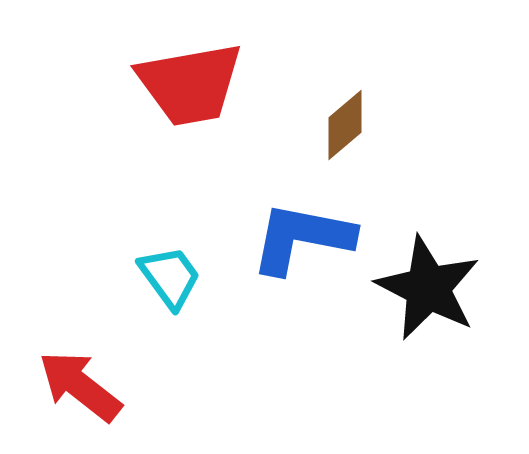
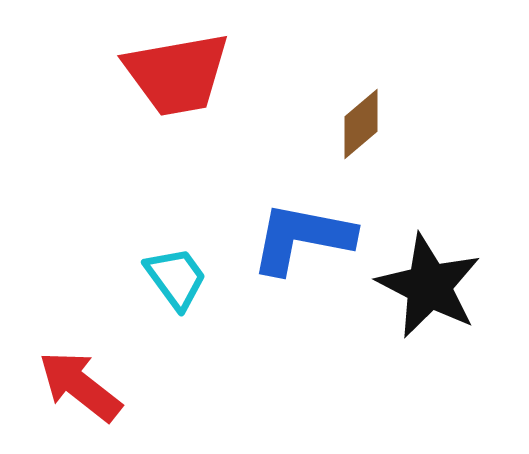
red trapezoid: moved 13 px left, 10 px up
brown diamond: moved 16 px right, 1 px up
cyan trapezoid: moved 6 px right, 1 px down
black star: moved 1 px right, 2 px up
